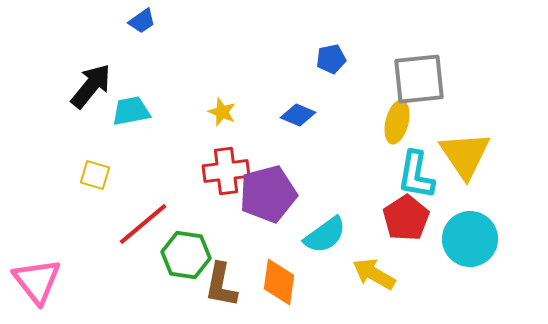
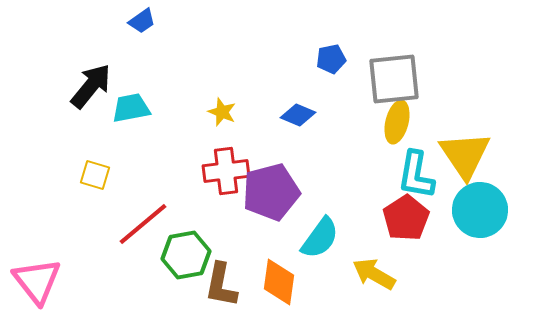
gray square: moved 25 px left
cyan trapezoid: moved 3 px up
purple pentagon: moved 3 px right, 2 px up
cyan semicircle: moved 5 px left, 3 px down; rotated 18 degrees counterclockwise
cyan circle: moved 10 px right, 29 px up
green hexagon: rotated 18 degrees counterclockwise
